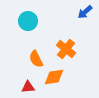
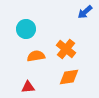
cyan circle: moved 2 px left, 8 px down
orange semicircle: moved 3 px up; rotated 108 degrees clockwise
orange diamond: moved 15 px right
